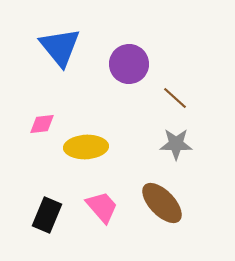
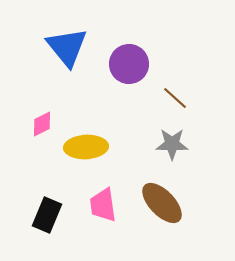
blue triangle: moved 7 px right
pink diamond: rotated 20 degrees counterclockwise
gray star: moved 4 px left
pink trapezoid: moved 1 px right, 2 px up; rotated 147 degrees counterclockwise
